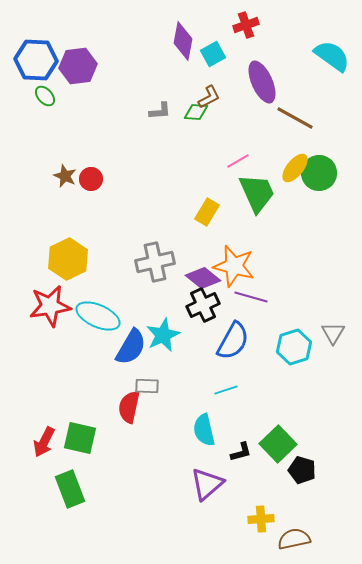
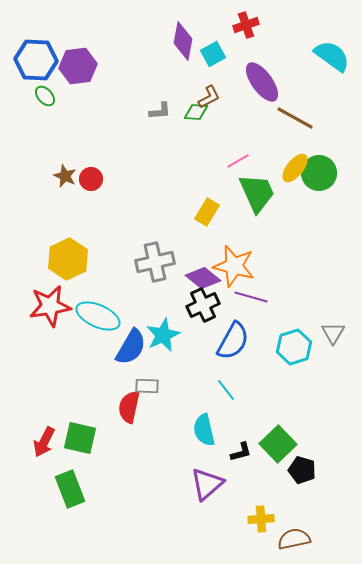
purple ellipse at (262, 82): rotated 12 degrees counterclockwise
cyan line at (226, 390): rotated 70 degrees clockwise
